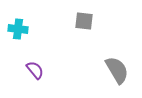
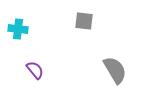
gray semicircle: moved 2 px left
